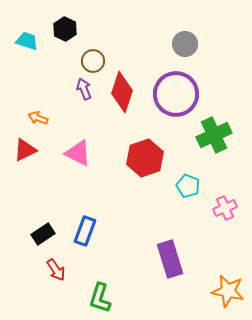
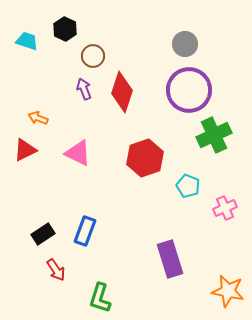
brown circle: moved 5 px up
purple circle: moved 13 px right, 4 px up
